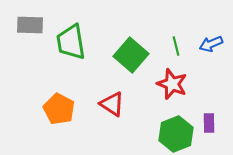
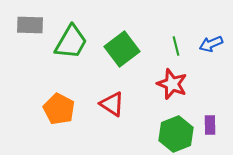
green trapezoid: rotated 141 degrees counterclockwise
green square: moved 9 px left, 6 px up; rotated 12 degrees clockwise
purple rectangle: moved 1 px right, 2 px down
